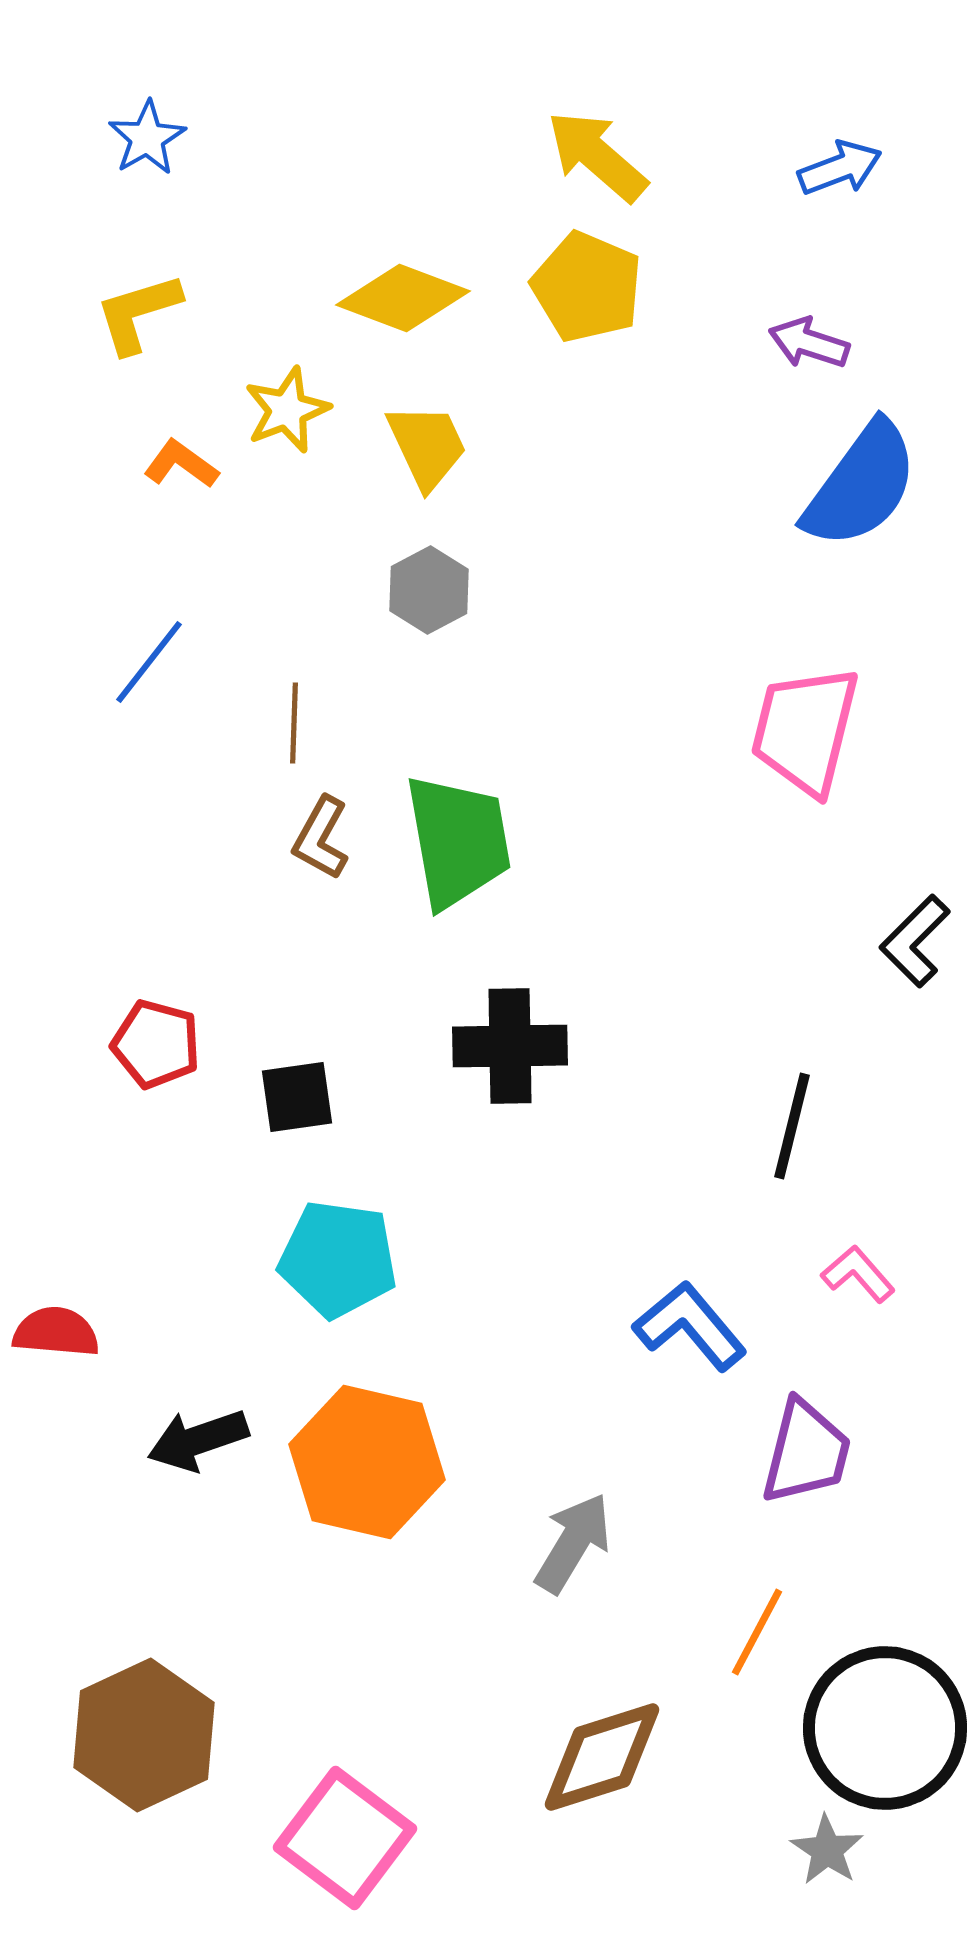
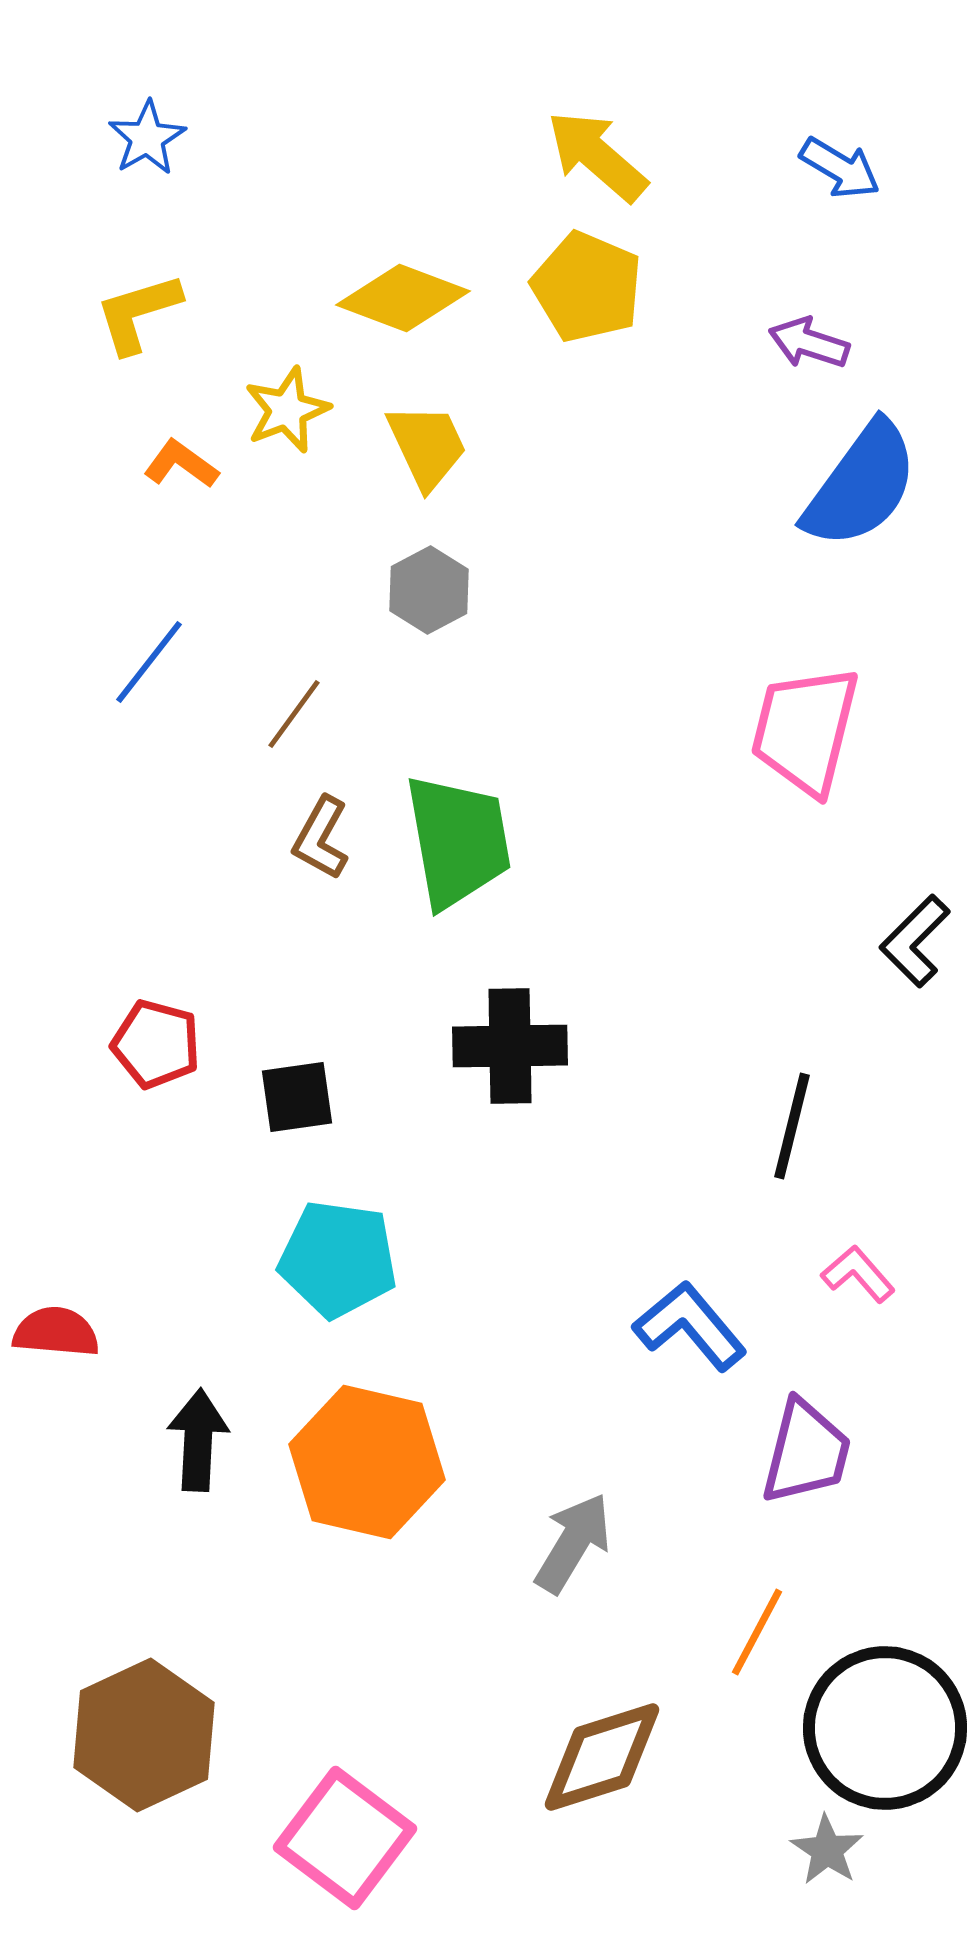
blue arrow: rotated 52 degrees clockwise
brown line: moved 9 px up; rotated 34 degrees clockwise
black arrow: rotated 112 degrees clockwise
